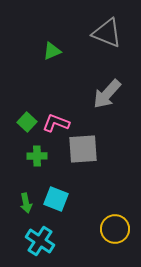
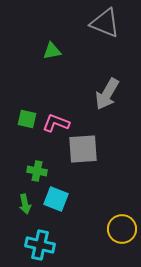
gray triangle: moved 2 px left, 10 px up
green triangle: rotated 12 degrees clockwise
gray arrow: rotated 12 degrees counterclockwise
green square: moved 3 px up; rotated 30 degrees counterclockwise
green cross: moved 15 px down; rotated 12 degrees clockwise
green arrow: moved 1 px left, 1 px down
yellow circle: moved 7 px right
cyan cross: moved 4 px down; rotated 20 degrees counterclockwise
